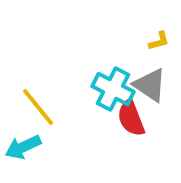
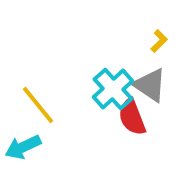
yellow L-shape: rotated 30 degrees counterclockwise
cyan cross: rotated 21 degrees clockwise
yellow line: moved 2 px up
red semicircle: moved 1 px right, 1 px up
